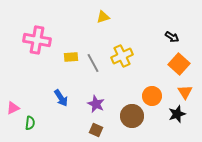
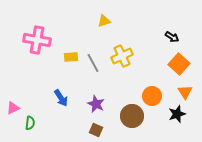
yellow triangle: moved 1 px right, 4 px down
